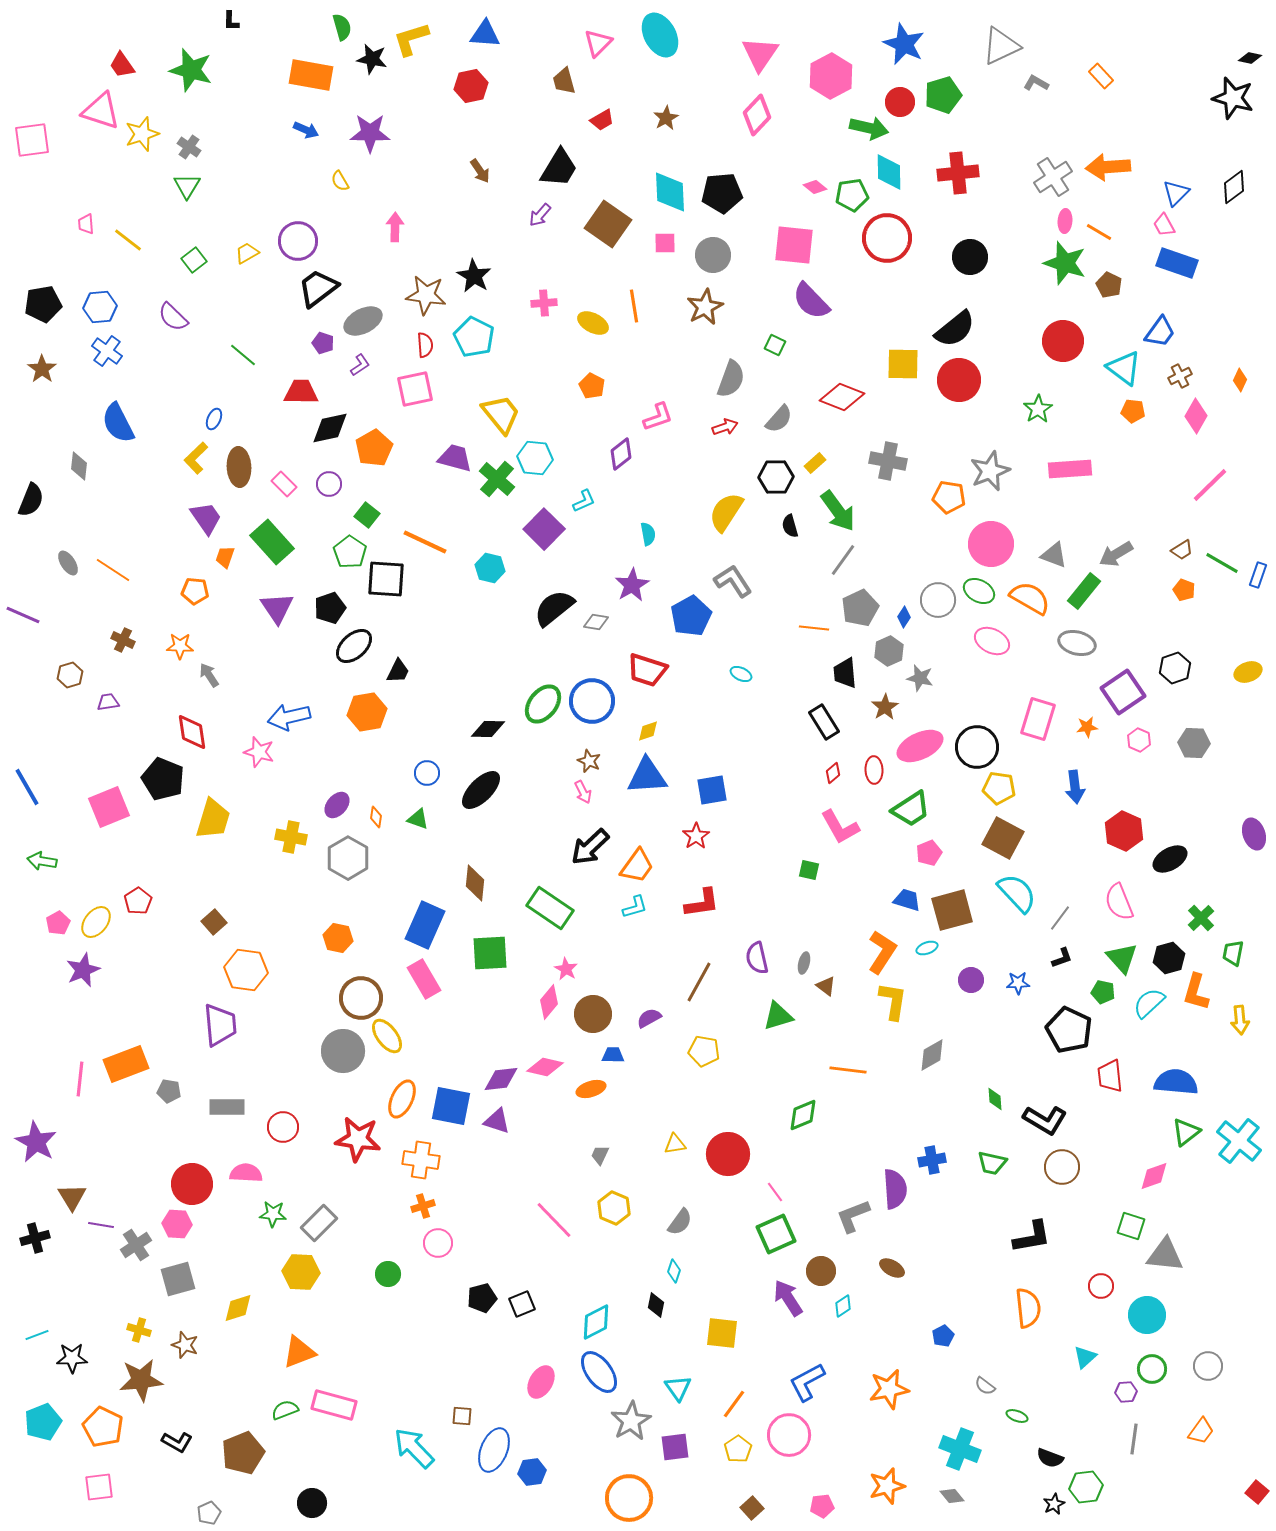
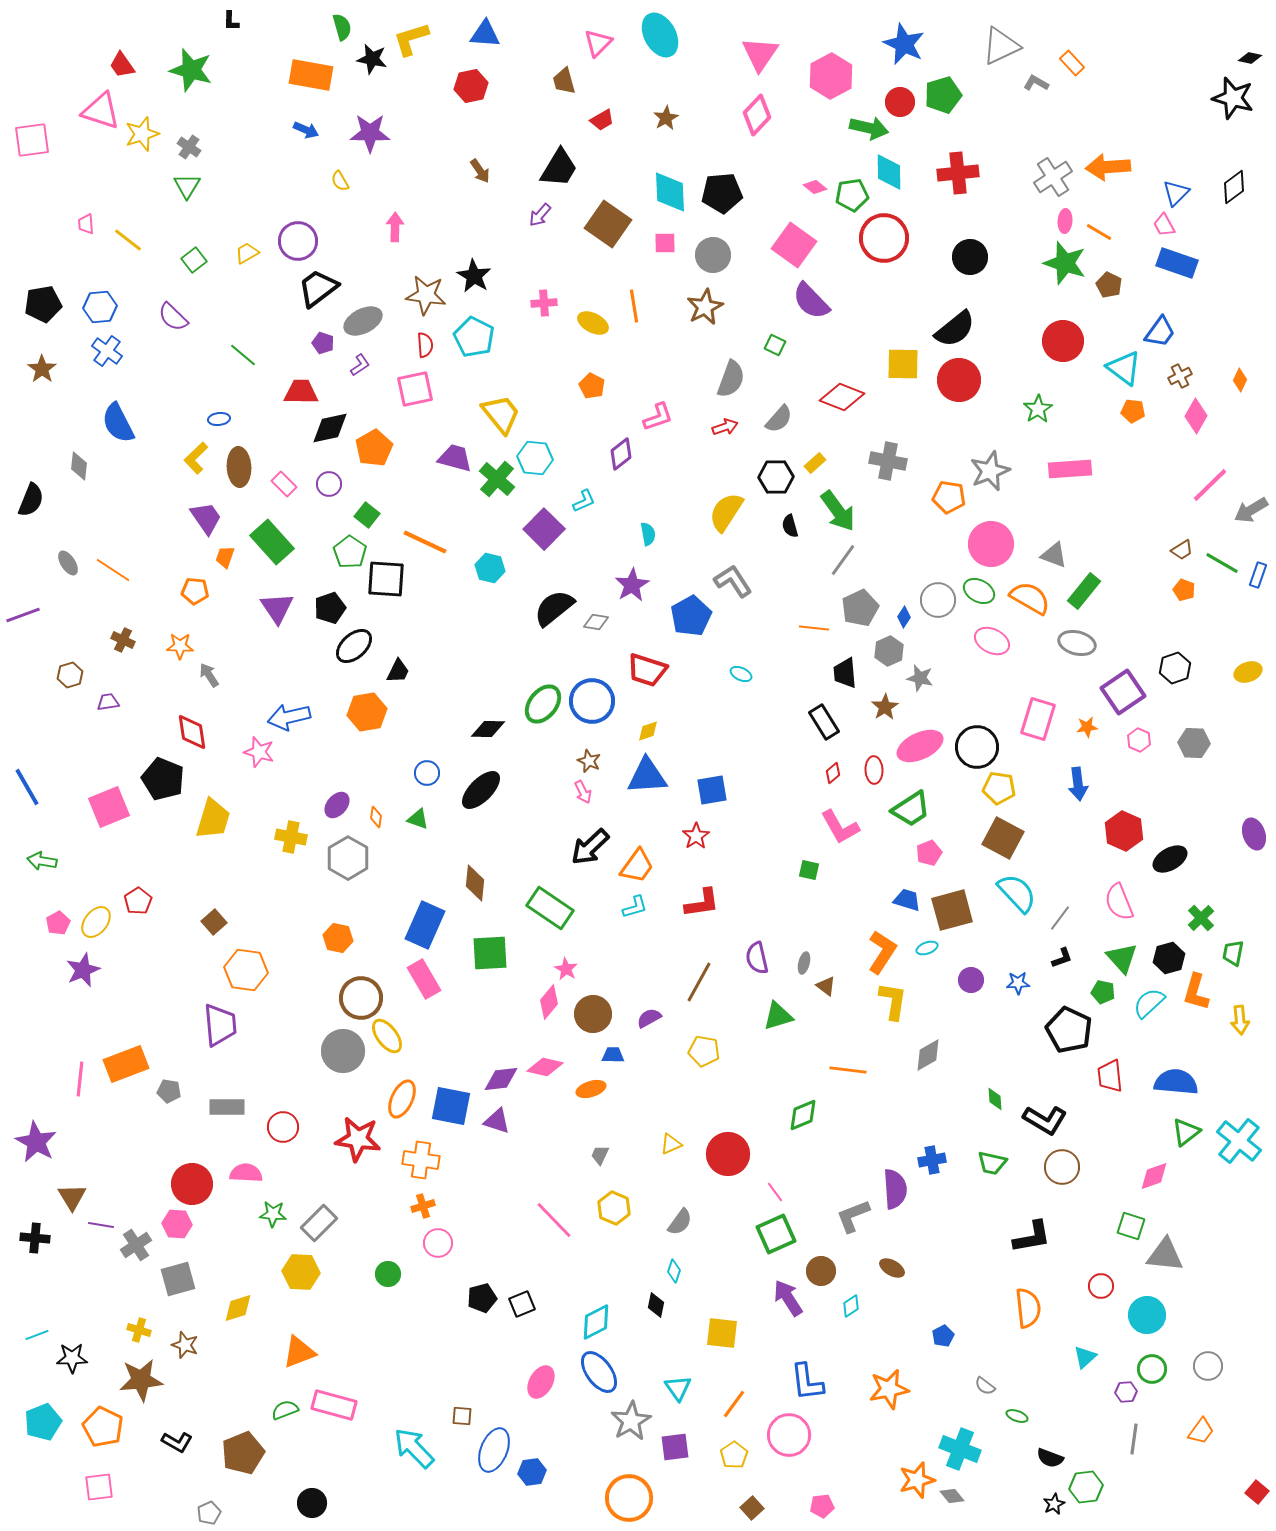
orange rectangle at (1101, 76): moved 29 px left, 13 px up
red circle at (887, 238): moved 3 px left
pink square at (794, 245): rotated 30 degrees clockwise
blue ellipse at (214, 419): moved 5 px right; rotated 60 degrees clockwise
gray arrow at (1116, 554): moved 135 px right, 44 px up
purple line at (23, 615): rotated 44 degrees counterclockwise
blue arrow at (1075, 787): moved 3 px right, 3 px up
gray diamond at (932, 1055): moved 4 px left
yellow triangle at (675, 1144): moved 4 px left; rotated 15 degrees counterclockwise
black cross at (35, 1238): rotated 20 degrees clockwise
cyan diamond at (843, 1306): moved 8 px right
blue L-shape at (807, 1382): rotated 69 degrees counterclockwise
yellow pentagon at (738, 1449): moved 4 px left, 6 px down
orange star at (887, 1486): moved 30 px right, 6 px up
